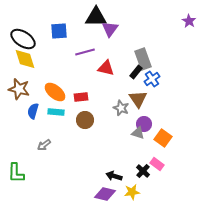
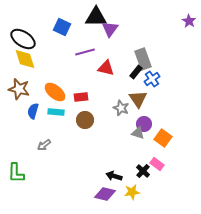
blue square: moved 3 px right, 4 px up; rotated 30 degrees clockwise
